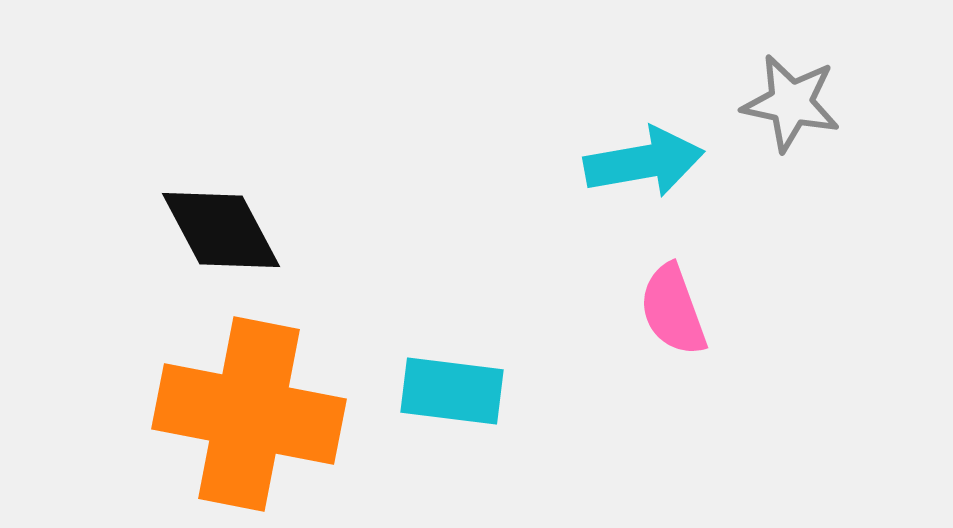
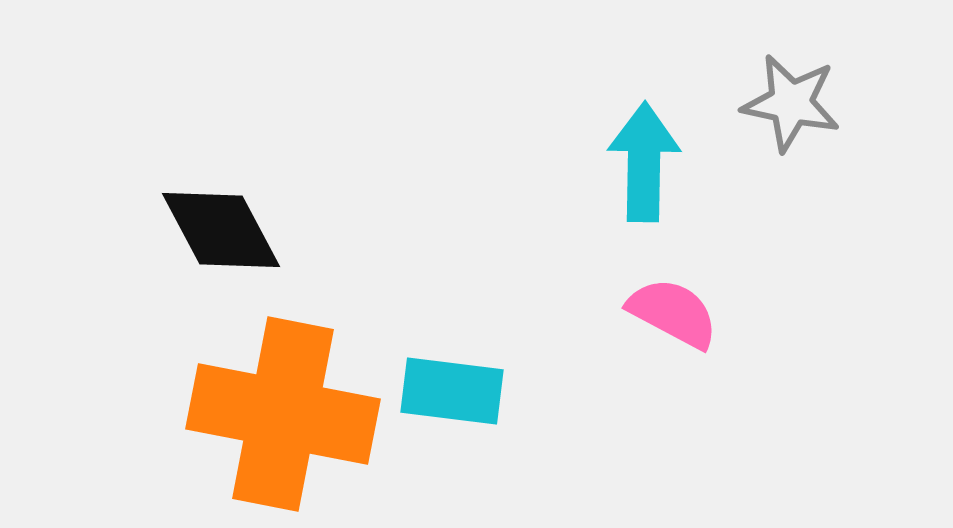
cyan arrow: rotated 79 degrees counterclockwise
pink semicircle: moved 3 px down; rotated 138 degrees clockwise
orange cross: moved 34 px right
